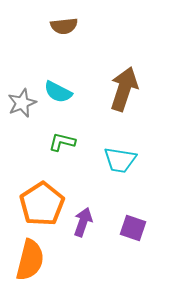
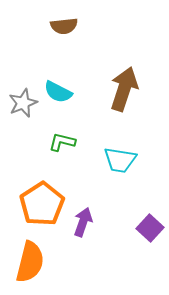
gray star: moved 1 px right
purple square: moved 17 px right; rotated 24 degrees clockwise
orange semicircle: moved 2 px down
